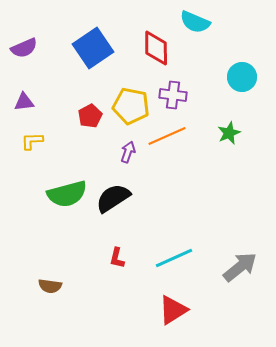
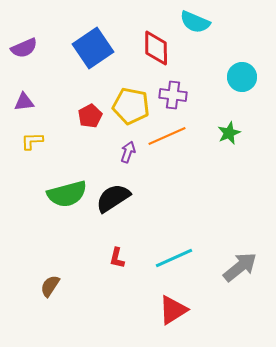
brown semicircle: rotated 115 degrees clockwise
